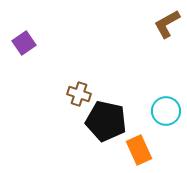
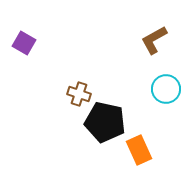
brown L-shape: moved 13 px left, 16 px down
purple square: rotated 25 degrees counterclockwise
cyan circle: moved 22 px up
black pentagon: moved 1 px left, 1 px down
